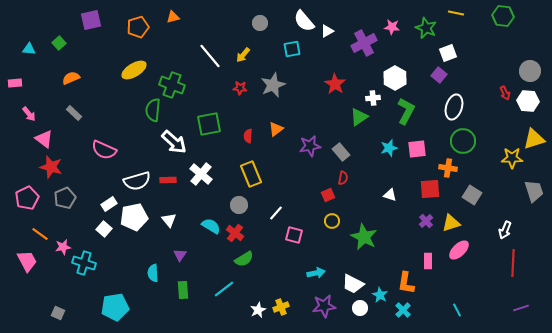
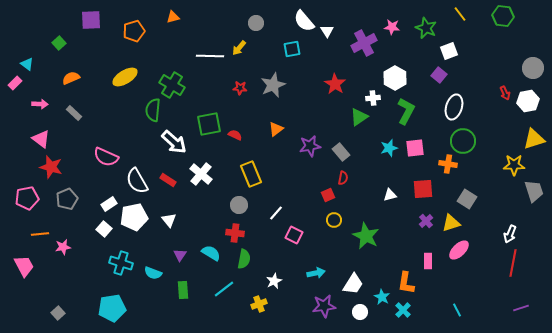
yellow line at (456, 13): moved 4 px right, 1 px down; rotated 42 degrees clockwise
purple square at (91, 20): rotated 10 degrees clockwise
gray circle at (260, 23): moved 4 px left
orange pentagon at (138, 27): moved 4 px left, 4 px down
white triangle at (327, 31): rotated 32 degrees counterclockwise
cyan triangle at (29, 49): moved 2 px left, 15 px down; rotated 32 degrees clockwise
white square at (448, 53): moved 1 px right, 2 px up
yellow arrow at (243, 55): moved 4 px left, 7 px up
white line at (210, 56): rotated 48 degrees counterclockwise
yellow ellipse at (134, 70): moved 9 px left, 7 px down
gray circle at (530, 71): moved 3 px right, 3 px up
pink rectangle at (15, 83): rotated 40 degrees counterclockwise
green cross at (172, 85): rotated 10 degrees clockwise
white hexagon at (528, 101): rotated 15 degrees counterclockwise
pink arrow at (29, 114): moved 11 px right, 10 px up; rotated 49 degrees counterclockwise
red semicircle at (248, 136): moved 13 px left, 1 px up; rotated 112 degrees clockwise
pink triangle at (44, 139): moved 3 px left
pink square at (417, 149): moved 2 px left, 1 px up
pink semicircle at (104, 150): moved 2 px right, 7 px down
yellow star at (512, 158): moved 2 px right, 7 px down
orange cross at (448, 168): moved 4 px up
red rectangle at (168, 180): rotated 35 degrees clockwise
white semicircle at (137, 181): rotated 76 degrees clockwise
red square at (430, 189): moved 7 px left
white triangle at (390, 195): rotated 32 degrees counterclockwise
gray square at (472, 195): moved 5 px left, 4 px down
pink pentagon at (27, 198): rotated 15 degrees clockwise
gray pentagon at (65, 198): moved 2 px right, 1 px down
yellow circle at (332, 221): moved 2 px right, 1 px up
cyan semicircle at (211, 226): moved 27 px down
white arrow at (505, 230): moved 5 px right, 4 px down
red cross at (235, 233): rotated 30 degrees counterclockwise
orange line at (40, 234): rotated 42 degrees counterclockwise
pink square at (294, 235): rotated 12 degrees clockwise
green star at (364, 237): moved 2 px right, 1 px up
green semicircle at (244, 259): rotated 48 degrees counterclockwise
pink trapezoid at (27, 261): moved 3 px left, 5 px down
cyan cross at (84, 263): moved 37 px right
red line at (513, 263): rotated 8 degrees clockwise
cyan semicircle at (153, 273): rotated 66 degrees counterclockwise
white trapezoid at (353, 284): rotated 85 degrees counterclockwise
cyan star at (380, 295): moved 2 px right, 2 px down
cyan pentagon at (115, 307): moved 3 px left, 1 px down
yellow cross at (281, 307): moved 22 px left, 3 px up
white circle at (360, 308): moved 4 px down
white star at (258, 310): moved 16 px right, 29 px up
gray square at (58, 313): rotated 24 degrees clockwise
